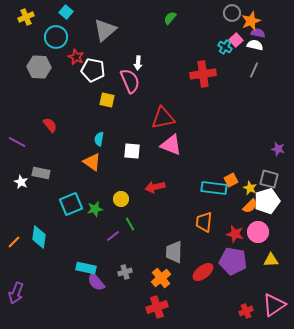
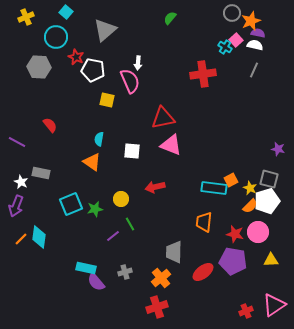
orange line at (14, 242): moved 7 px right, 3 px up
purple arrow at (16, 293): moved 87 px up
